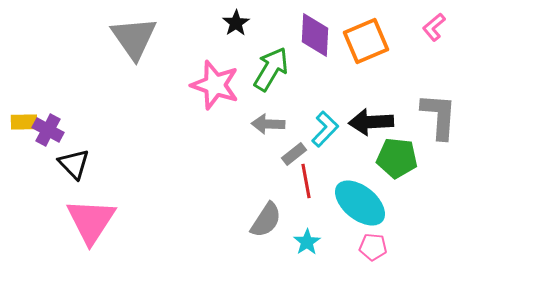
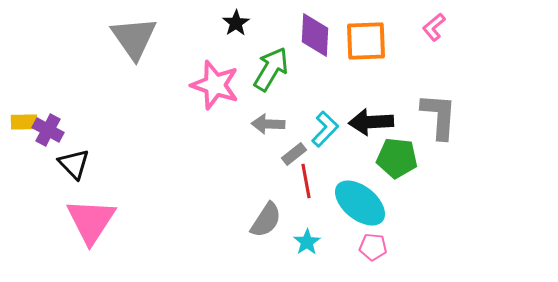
orange square: rotated 21 degrees clockwise
